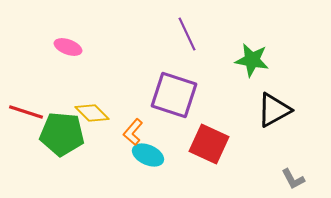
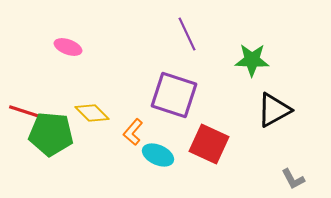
green star: rotated 8 degrees counterclockwise
green pentagon: moved 11 px left
cyan ellipse: moved 10 px right
